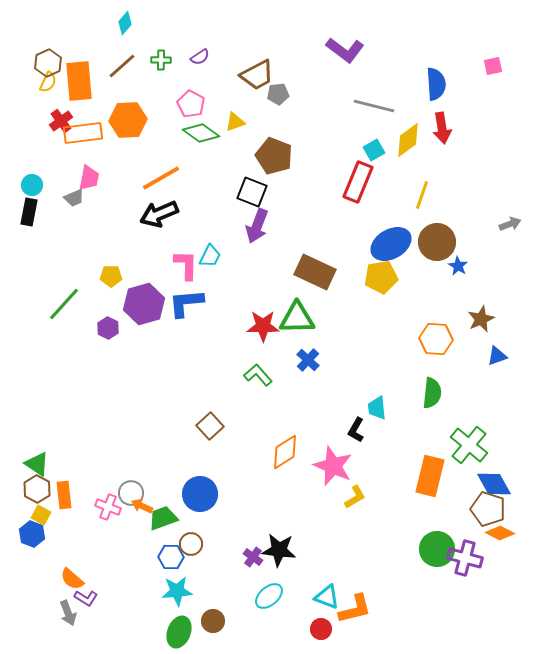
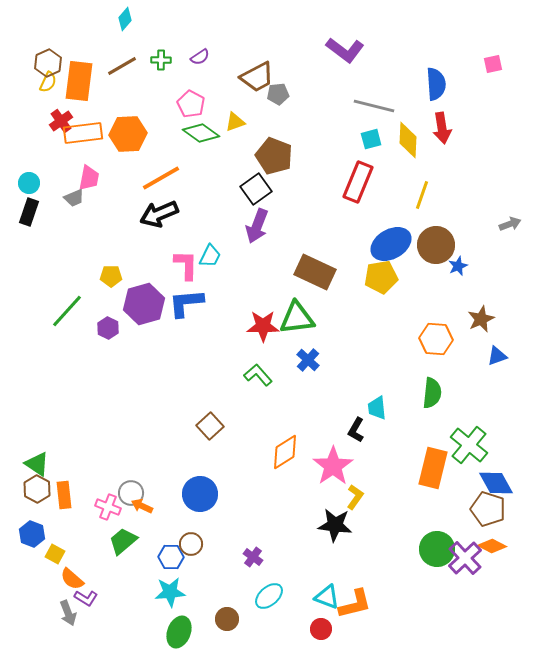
cyan diamond at (125, 23): moved 4 px up
brown line at (122, 66): rotated 12 degrees clockwise
pink square at (493, 66): moved 2 px up
brown trapezoid at (257, 75): moved 2 px down
orange rectangle at (79, 81): rotated 12 degrees clockwise
orange hexagon at (128, 120): moved 14 px down
yellow diamond at (408, 140): rotated 51 degrees counterclockwise
cyan square at (374, 150): moved 3 px left, 11 px up; rotated 15 degrees clockwise
cyan circle at (32, 185): moved 3 px left, 2 px up
black square at (252, 192): moved 4 px right, 3 px up; rotated 32 degrees clockwise
black rectangle at (29, 212): rotated 8 degrees clockwise
brown circle at (437, 242): moved 1 px left, 3 px down
blue star at (458, 266): rotated 18 degrees clockwise
green line at (64, 304): moved 3 px right, 7 px down
green triangle at (297, 318): rotated 6 degrees counterclockwise
pink star at (333, 466): rotated 15 degrees clockwise
orange rectangle at (430, 476): moved 3 px right, 8 px up
blue diamond at (494, 484): moved 2 px right, 1 px up
yellow L-shape at (355, 497): rotated 25 degrees counterclockwise
yellow square at (41, 515): moved 14 px right, 39 px down
green trapezoid at (163, 518): moved 40 px left, 23 px down; rotated 20 degrees counterclockwise
orange diamond at (500, 533): moved 8 px left, 13 px down
black star at (279, 550): moved 56 px right, 25 px up
purple cross at (465, 558): rotated 32 degrees clockwise
cyan star at (177, 591): moved 7 px left, 1 px down
orange L-shape at (355, 609): moved 5 px up
brown circle at (213, 621): moved 14 px right, 2 px up
